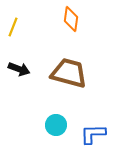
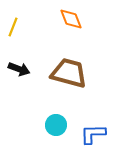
orange diamond: rotated 30 degrees counterclockwise
